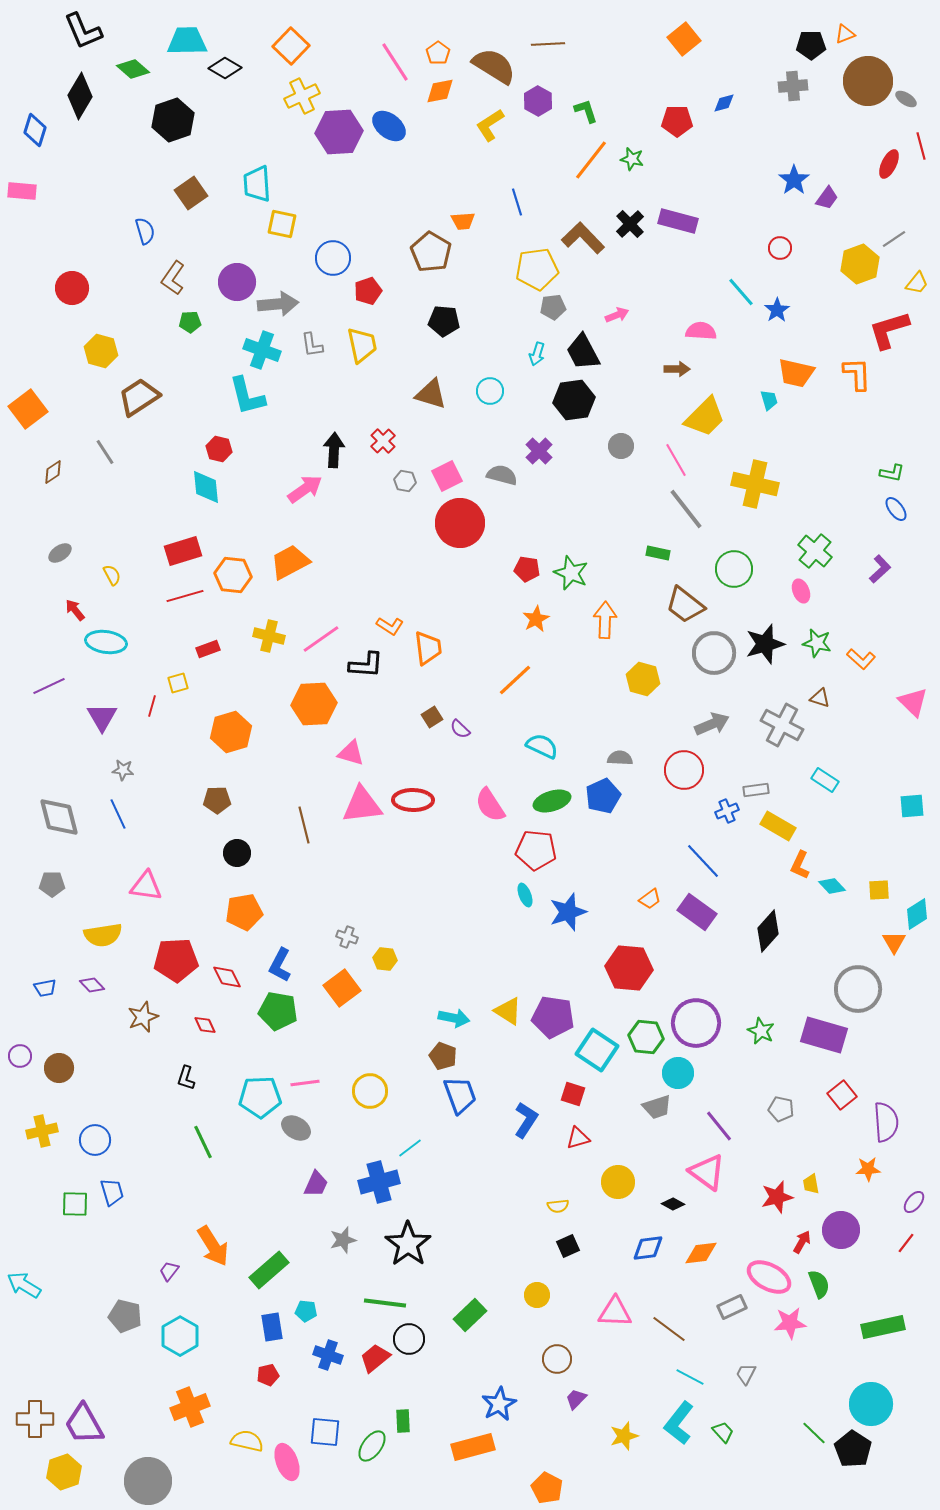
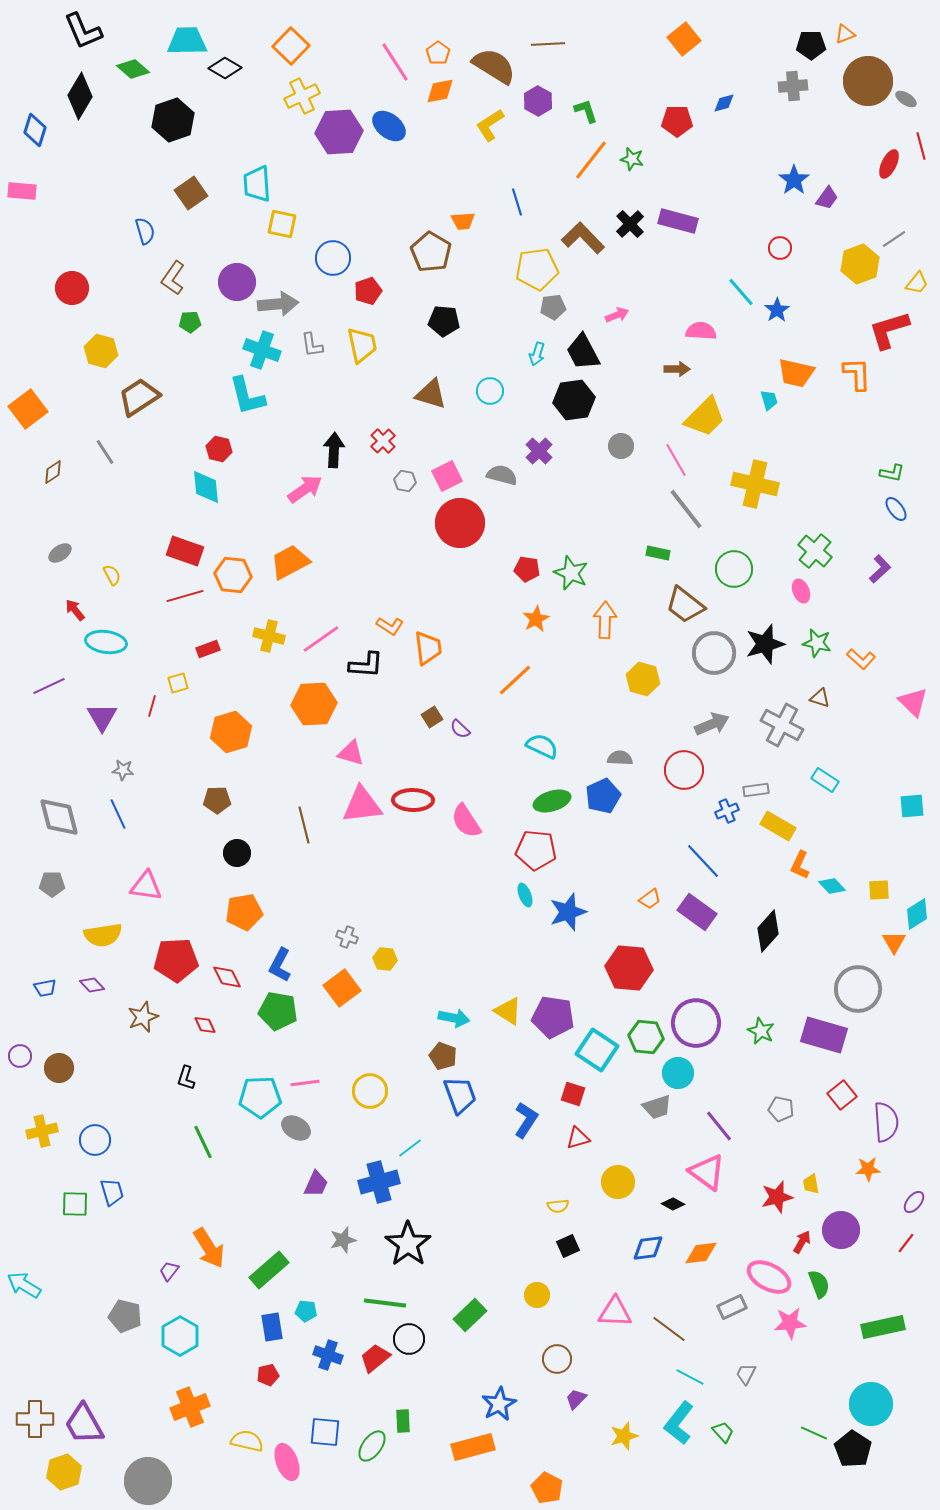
red rectangle at (183, 551): moved 2 px right; rotated 36 degrees clockwise
pink semicircle at (490, 805): moved 24 px left, 16 px down
orange arrow at (213, 1246): moved 4 px left, 2 px down
green line at (814, 1433): rotated 20 degrees counterclockwise
